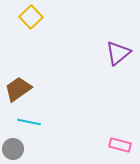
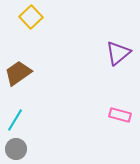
brown trapezoid: moved 16 px up
cyan line: moved 14 px left, 2 px up; rotated 70 degrees counterclockwise
pink rectangle: moved 30 px up
gray circle: moved 3 px right
